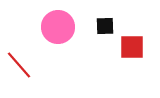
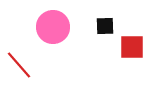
pink circle: moved 5 px left
